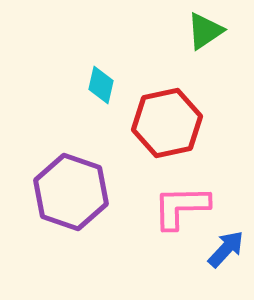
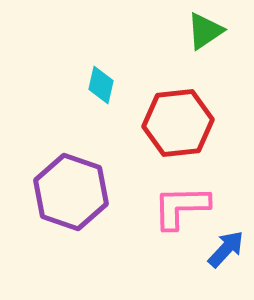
red hexagon: moved 11 px right; rotated 6 degrees clockwise
